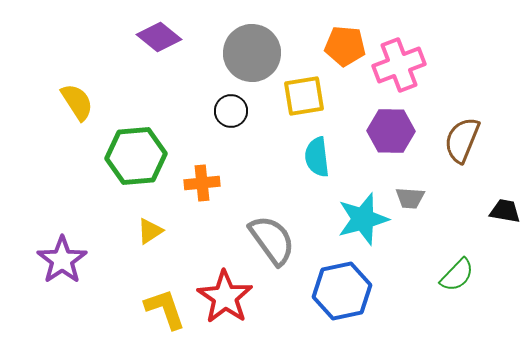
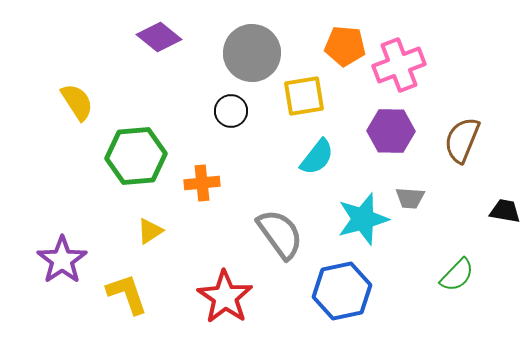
cyan semicircle: rotated 135 degrees counterclockwise
gray semicircle: moved 8 px right, 6 px up
yellow L-shape: moved 38 px left, 15 px up
